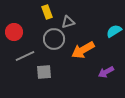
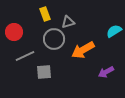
yellow rectangle: moved 2 px left, 2 px down
